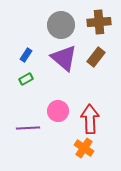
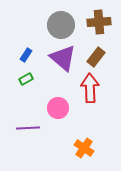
purple triangle: moved 1 px left
pink circle: moved 3 px up
red arrow: moved 31 px up
